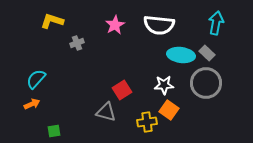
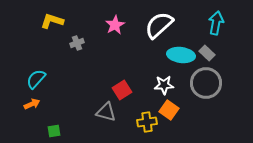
white semicircle: rotated 132 degrees clockwise
